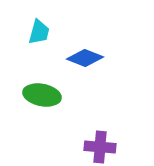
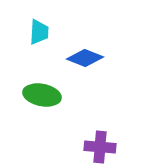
cyan trapezoid: rotated 12 degrees counterclockwise
